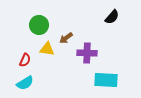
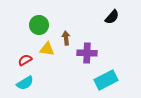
brown arrow: rotated 120 degrees clockwise
red semicircle: rotated 144 degrees counterclockwise
cyan rectangle: rotated 30 degrees counterclockwise
